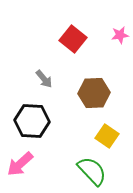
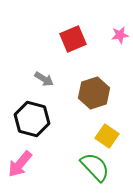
red square: rotated 28 degrees clockwise
gray arrow: rotated 18 degrees counterclockwise
brown hexagon: rotated 16 degrees counterclockwise
black hexagon: moved 2 px up; rotated 12 degrees clockwise
pink arrow: rotated 8 degrees counterclockwise
green semicircle: moved 3 px right, 4 px up
